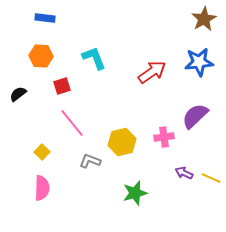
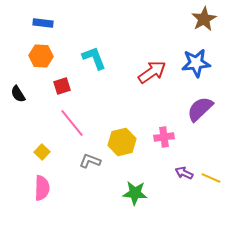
blue rectangle: moved 2 px left, 5 px down
blue star: moved 3 px left, 1 px down
black semicircle: rotated 84 degrees counterclockwise
purple semicircle: moved 5 px right, 7 px up
green star: rotated 20 degrees clockwise
